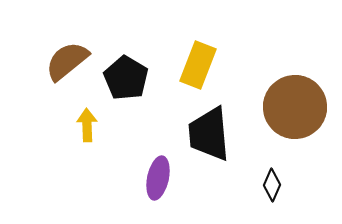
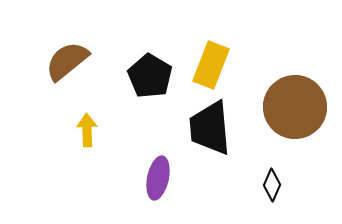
yellow rectangle: moved 13 px right
black pentagon: moved 24 px right, 2 px up
yellow arrow: moved 5 px down
black trapezoid: moved 1 px right, 6 px up
